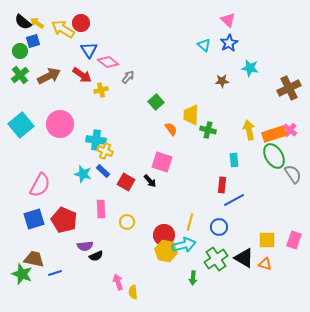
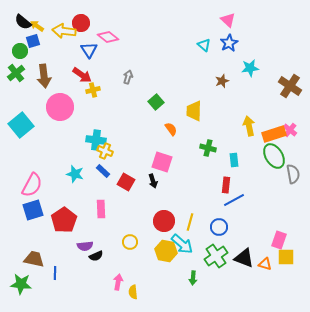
yellow arrow at (37, 23): moved 3 px down
yellow arrow at (63, 29): moved 1 px right, 2 px down; rotated 25 degrees counterclockwise
pink diamond at (108, 62): moved 25 px up
cyan star at (250, 68): rotated 18 degrees counterclockwise
green cross at (20, 75): moved 4 px left, 2 px up
brown arrow at (49, 76): moved 5 px left; rotated 110 degrees clockwise
gray arrow at (128, 77): rotated 24 degrees counterclockwise
brown star at (222, 81): rotated 16 degrees counterclockwise
brown cross at (289, 88): moved 1 px right, 2 px up; rotated 30 degrees counterclockwise
yellow cross at (101, 90): moved 8 px left
yellow trapezoid at (191, 115): moved 3 px right, 4 px up
pink circle at (60, 124): moved 17 px up
green cross at (208, 130): moved 18 px down
yellow arrow at (249, 130): moved 4 px up
cyan star at (83, 174): moved 8 px left
gray semicircle at (293, 174): rotated 24 degrees clockwise
black arrow at (150, 181): moved 3 px right; rotated 24 degrees clockwise
pink semicircle at (40, 185): moved 8 px left
red rectangle at (222, 185): moved 4 px right
blue square at (34, 219): moved 1 px left, 9 px up
red pentagon at (64, 220): rotated 15 degrees clockwise
yellow circle at (127, 222): moved 3 px right, 20 px down
red circle at (164, 235): moved 14 px up
yellow square at (267, 240): moved 19 px right, 17 px down
pink rectangle at (294, 240): moved 15 px left
cyan arrow at (184, 245): moved 2 px left, 1 px up; rotated 55 degrees clockwise
black triangle at (244, 258): rotated 10 degrees counterclockwise
green cross at (216, 259): moved 3 px up
blue line at (55, 273): rotated 72 degrees counterclockwise
green star at (22, 274): moved 1 px left, 10 px down; rotated 15 degrees counterclockwise
pink arrow at (118, 282): rotated 28 degrees clockwise
